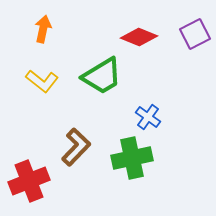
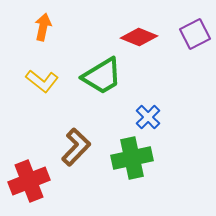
orange arrow: moved 2 px up
blue cross: rotated 10 degrees clockwise
